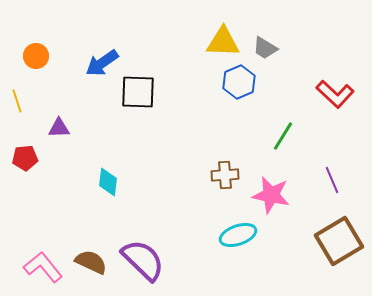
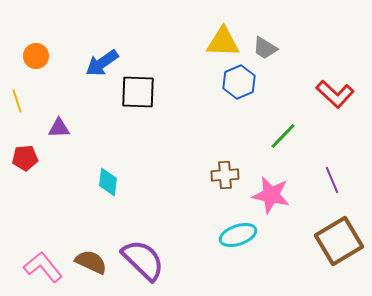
green line: rotated 12 degrees clockwise
